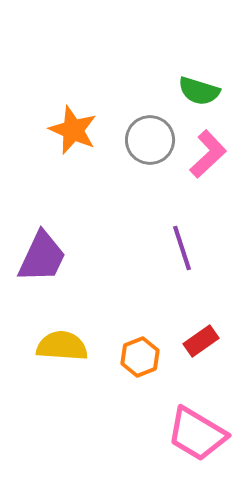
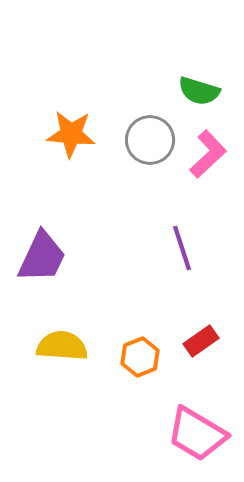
orange star: moved 2 px left, 4 px down; rotated 18 degrees counterclockwise
